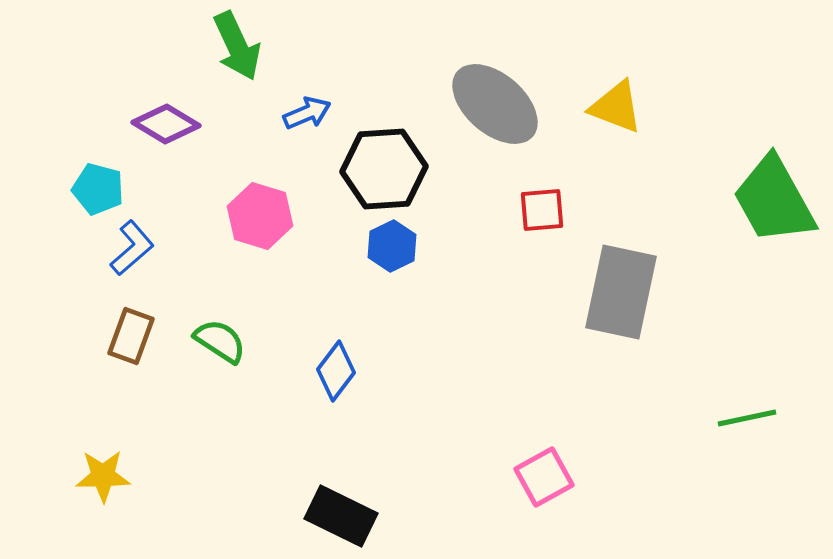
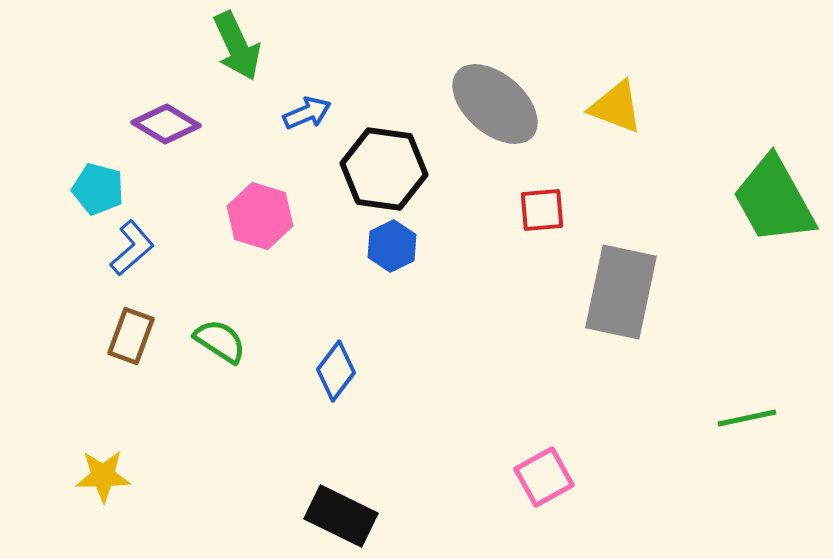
black hexagon: rotated 12 degrees clockwise
